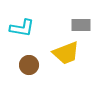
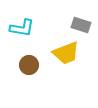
gray rectangle: rotated 18 degrees clockwise
